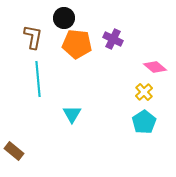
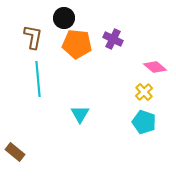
cyan triangle: moved 8 px right
cyan pentagon: rotated 20 degrees counterclockwise
brown rectangle: moved 1 px right, 1 px down
